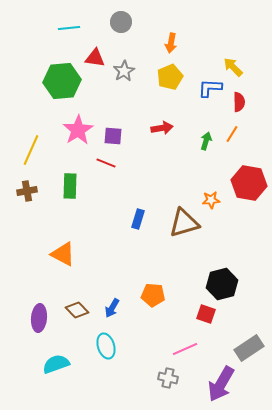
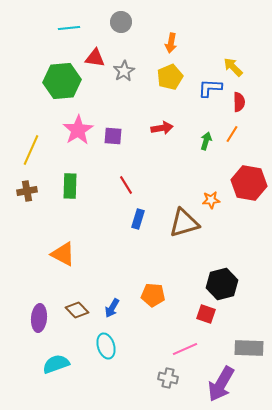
red line: moved 20 px right, 22 px down; rotated 36 degrees clockwise
gray rectangle: rotated 36 degrees clockwise
